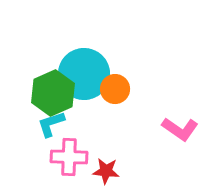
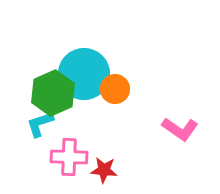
cyan L-shape: moved 11 px left
red star: moved 2 px left, 1 px up
